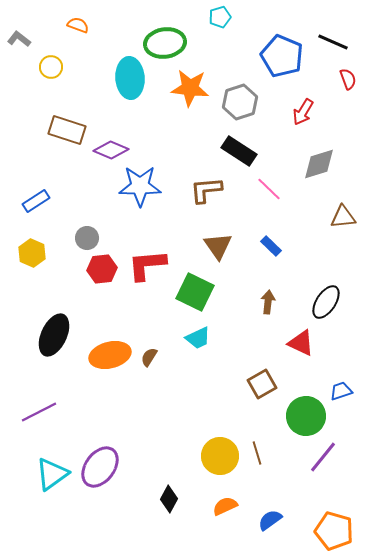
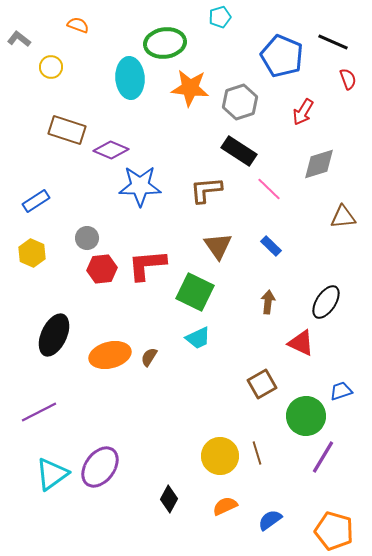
purple line at (323, 457): rotated 8 degrees counterclockwise
